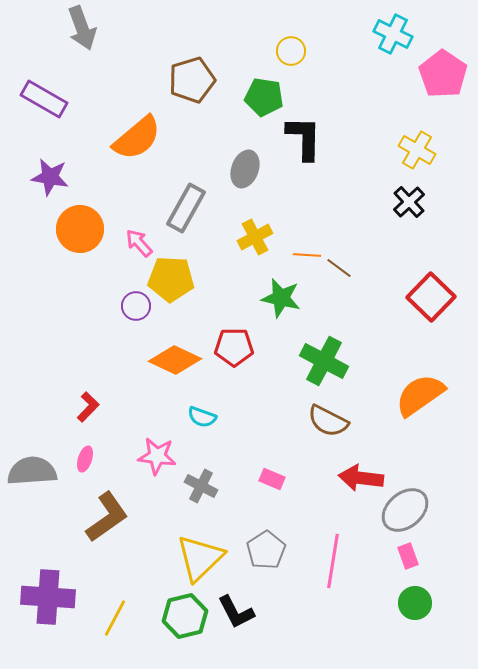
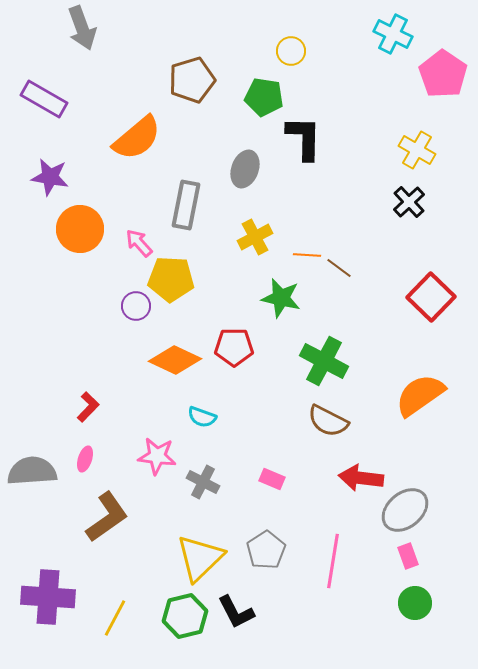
gray rectangle at (186, 208): moved 3 px up; rotated 18 degrees counterclockwise
gray cross at (201, 486): moved 2 px right, 4 px up
